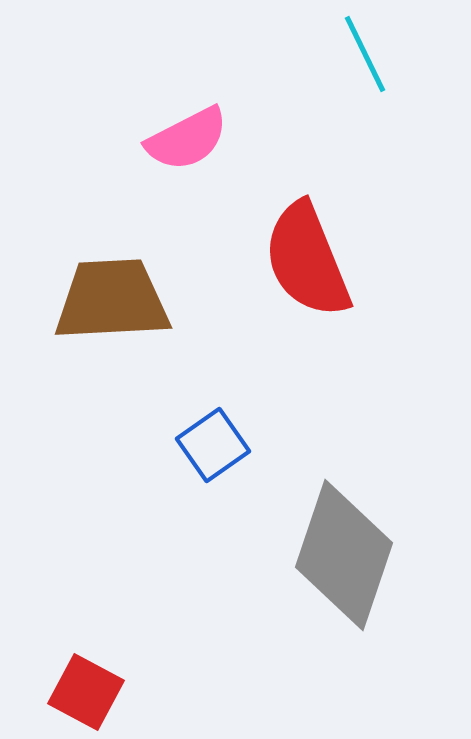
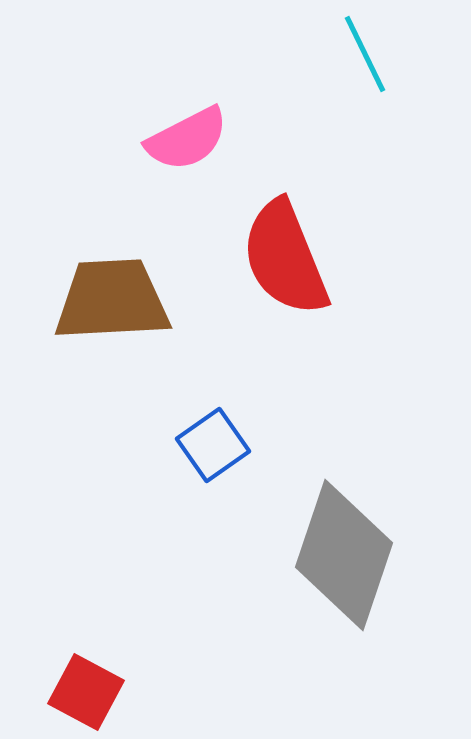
red semicircle: moved 22 px left, 2 px up
